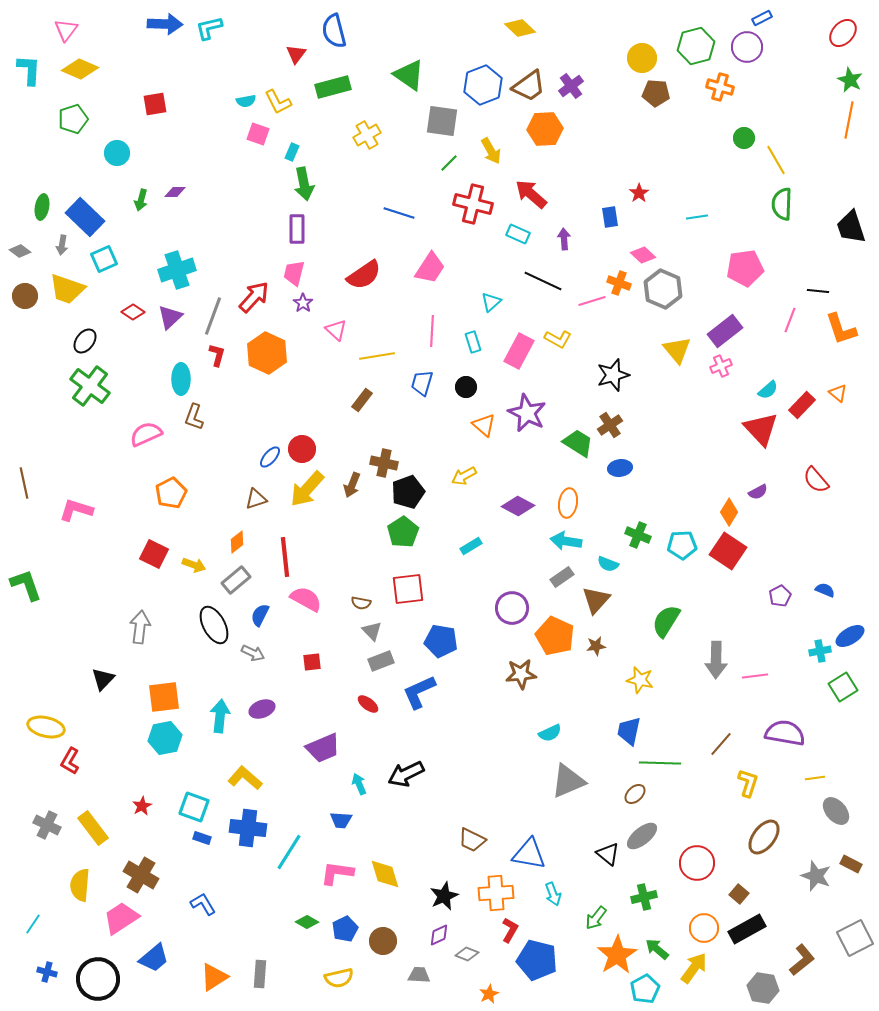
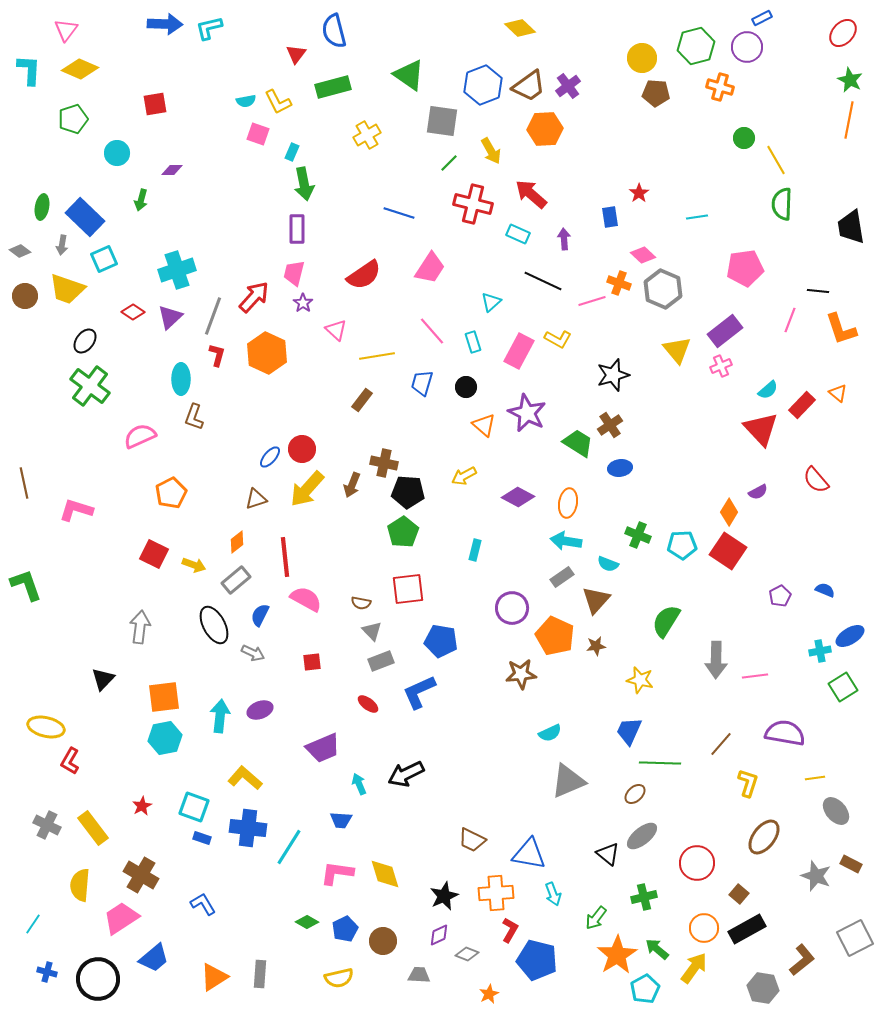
purple cross at (571, 86): moved 3 px left
purple diamond at (175, 192): moved 3 px left, 22 px up
black trapezoid at (851, 227): rotated 9 degrees clockwise
pink line at (432, 331): rotated 44 degrees counterclockwise
pink semicircle at (146, 434): moved 6 px left, 2 px down
black pentagon at (408, 492): rotated 24 degrees clockwise
purple diamond at (518, 506): moved 9 px up
cyan rectangle at (471, 546): moved 4 px right, 4 px down; rotated 45 degrees counterclockwise
purple ellipse at (262, 709): moved 2 px left, 1 px down
blue trapezoid at (629, 731): rotated 12 degrees clockwise
cyan line at (289, 852): moved 5 px up
